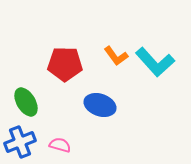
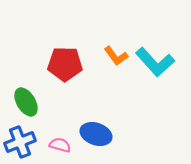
blue ellipse: moved 4 px left, 29 px down
